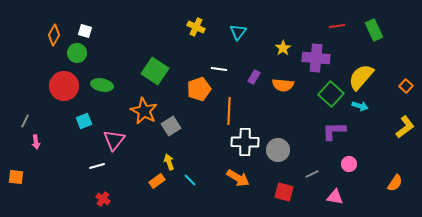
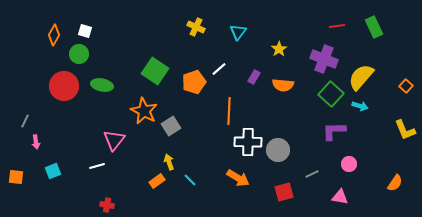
green rectangle at (374, 30): moved 3 px up
yellow star at (283, 48): moved 4 px left, 1 px down
green circle at (77, 53): moved 2 px right, 1 px down
purple cross at (316, 58): moved 8 px right, 1 px down; rotated 16 degrees clockwise
white line at (219, 69): rotated 49 degrees counterclockwise
orange pentagon at (199, 89): moved 5 px left, 7 px up
cyan square at (84, 121): moved 31 px left, 50 px down
yellow L-shape at (405, 127): moved 3 px down; rotated 105 degrees clockwise
white cross at (245, 142): moved 3 px right
red square at (284, 192): rotated 30 degrees counterclockwise
pink triangle at (335, 197): moved 5 px right
red cross at (103, 199): moved 4 px right, 6 px down; rotated 24 degrees counterclockwise
